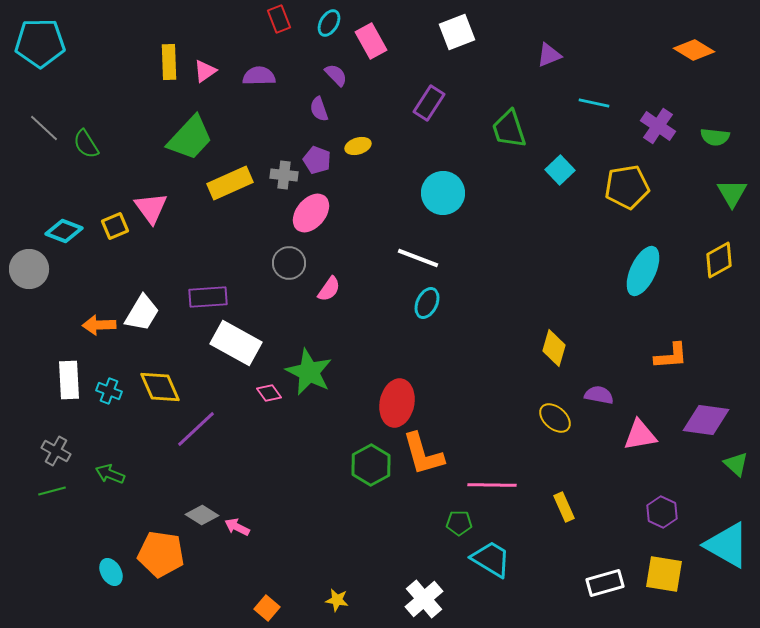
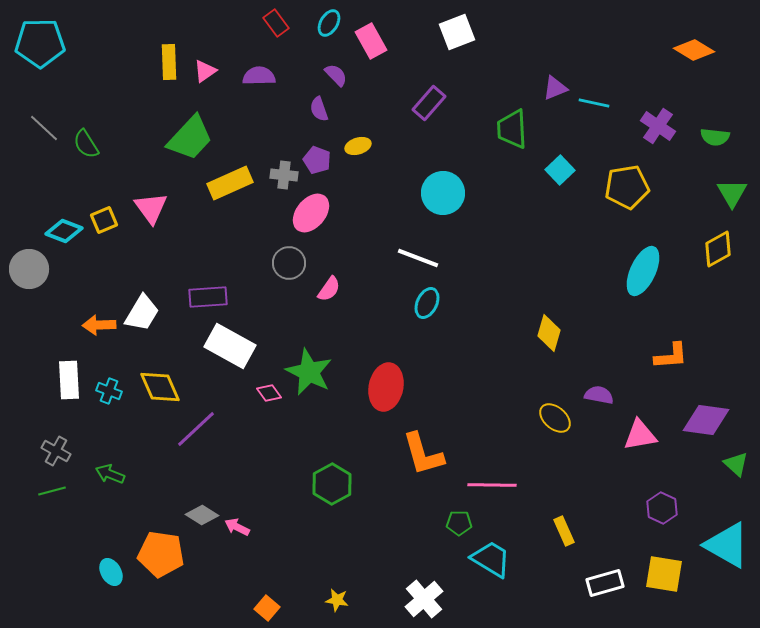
red rectangle at (279, 19): moved 3 px left, 4 px down; rotated 16 degrees counterclockwise
purple triangle at (549, 55): moved 6 px right, 33 px down
purple rectangle at (429, 103): rotated 8 degrees clockwise
green trapezoid at (509, 129): moved 3 px right; rotated 15 degrees clockwise
yellow square at (115, 226): moved 11 px left, 6 px up
yellow diamond at (719, 260): moved 1 px left, 11 px up
white rectangle at (236, 343): moved 6 px left, 3 px down
yellow diamond at (554, 348): moved 5 px left, 15 px up
red ellipse at (397, 403): moved 11 px left, 16 px up
green hexagon at (371, 465): moved 39 px left, 19 px down
yellow rectangle at (564, 507): moved 24 px down
purple hexagon at (662, 512): moved 4 px up
